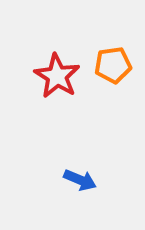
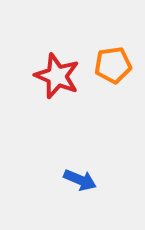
red star: rotated 9 degrees counterclockwise
